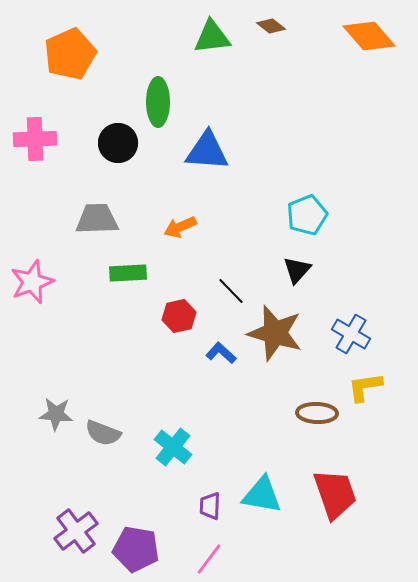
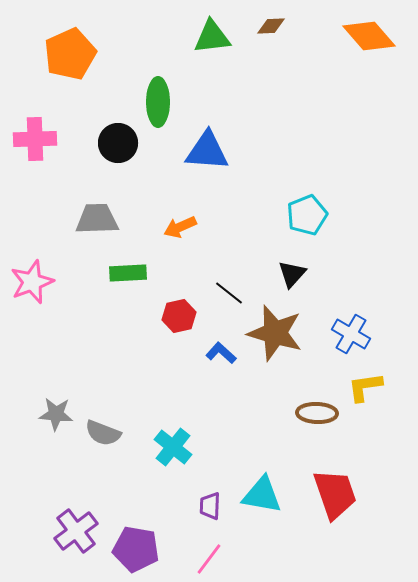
brown diamond: rotated 40 degrees counterclockwise
black triangle: moved 5 px left, 4 px down
black line: moved 2 px left, 2 px down; rotated 8 degrees counterclockwise
